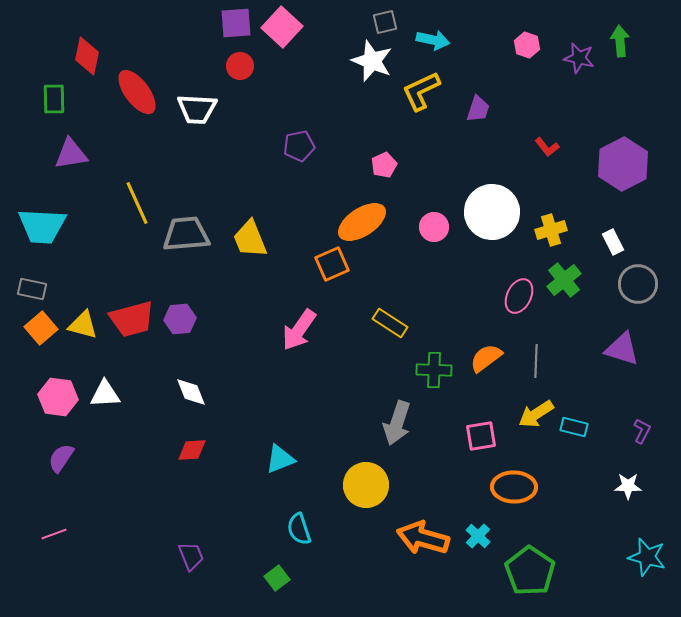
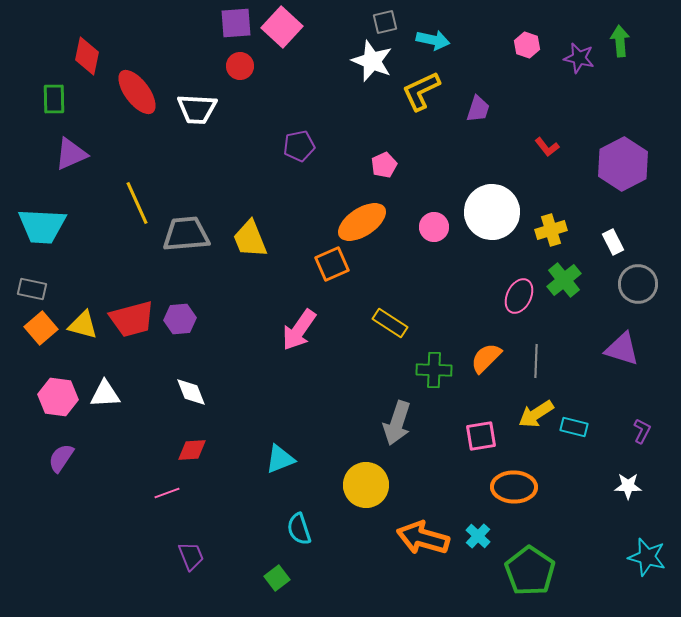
purple triangle at (71, 154): rotated 15 degrees counterclockwise
orange semicircle at (486, 358): rotated 8 degrees counterclockwise
pink line at (54, 534): moved 113 px right, 41 px up
